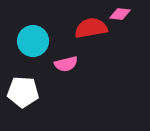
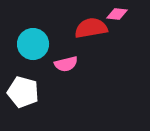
pink diamond: moved 3 px left
cyan circle: moved 3 px down
white pentagon: rotated 12 degrees clockwise
